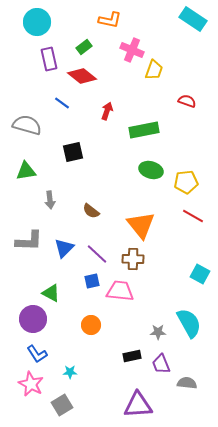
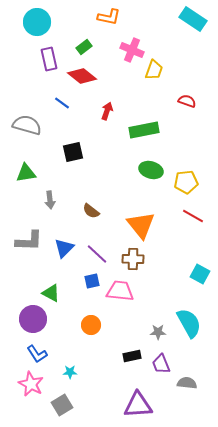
orange L-shape at (110, 20): moved 1 px left, 3 px up
green triangle at (26, 171): moved 2 px down
